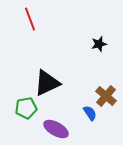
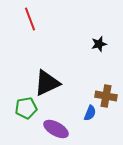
brown cross: rotated 30 degrees counterclockwise
blue semicircle: rotated 56 degrees clockwise
